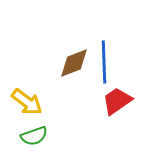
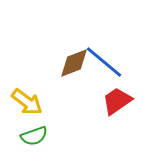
blue line: rotated 48 degrees counterclockwise
